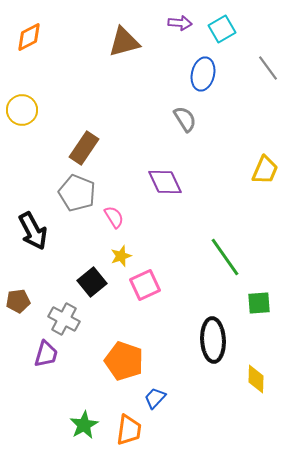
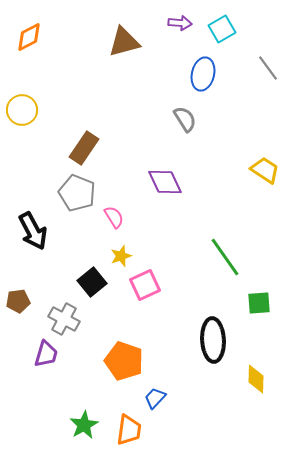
yellow trapezoid: rotated 80 degrees counterclockwise
